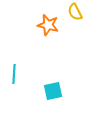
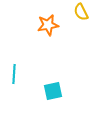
yellow semicircle: moved 6 px right
orange star: rotated 25 degrees counterclockwise
